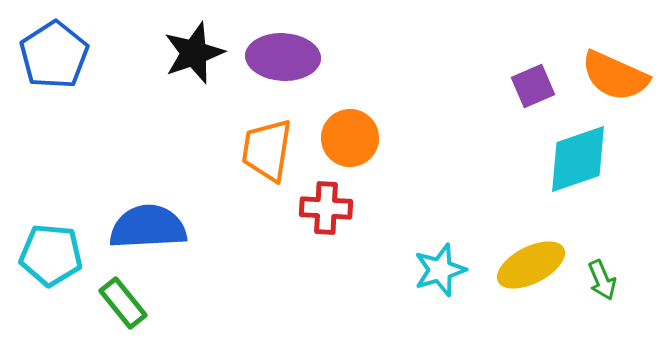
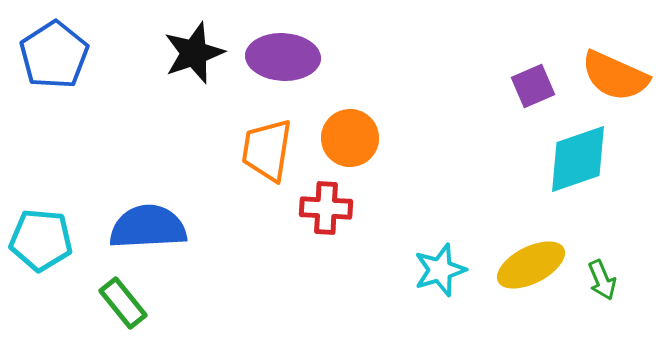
cyan pentagon: moved 10 px left, 15 px up
